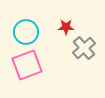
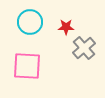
cyan circle: moved 4 px right, 10 px up
pink square: moved 1 px down; rotated 24 degrees clockwise
